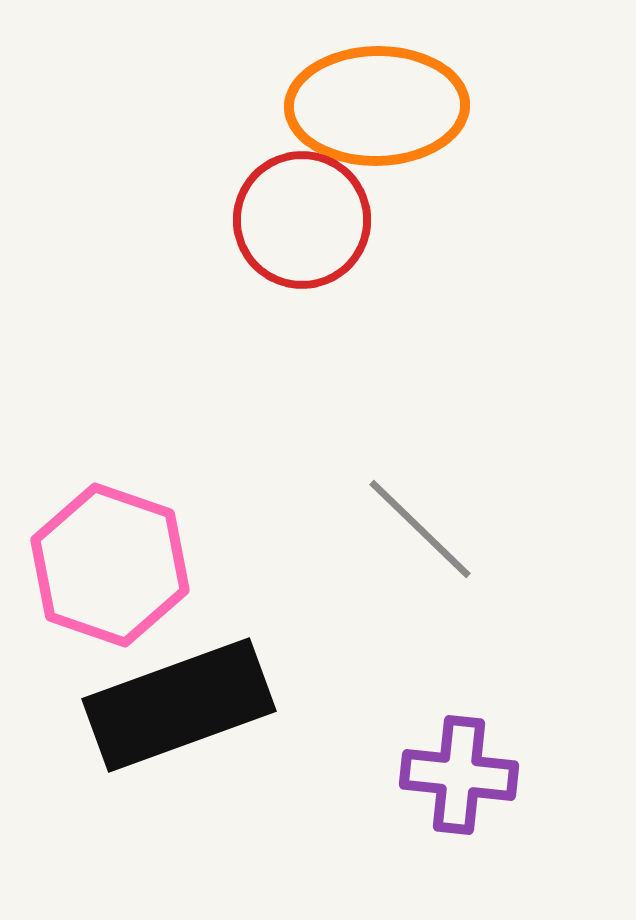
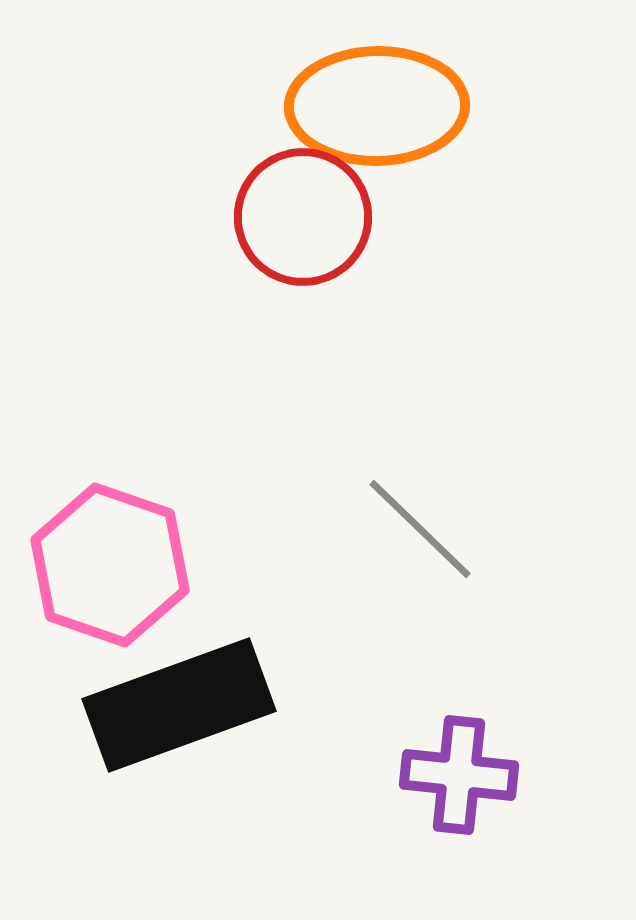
red circle: moved 1 px right, 3 px up
